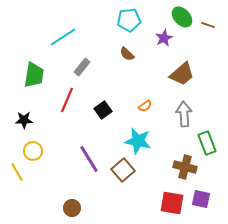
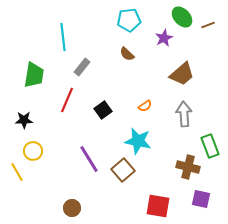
brown line: rotated 40 degrees counterclockwise
cyan line: rotated 64 degrees counterclockwise
green rectangle: moved 3 px right, 3 px down
brown cross: moved 3 px right
red square: moved 14 px left, 3 px down
